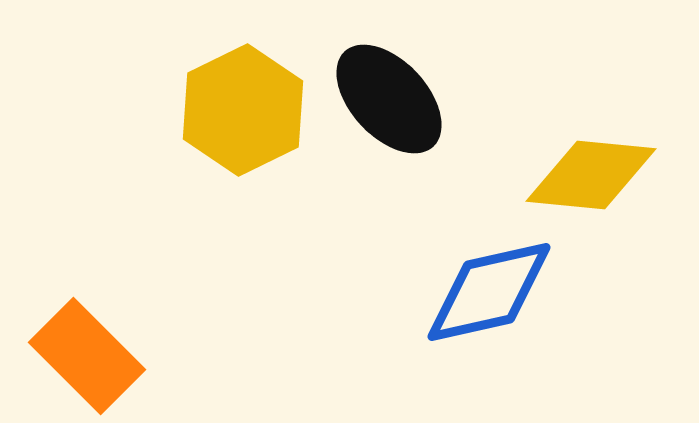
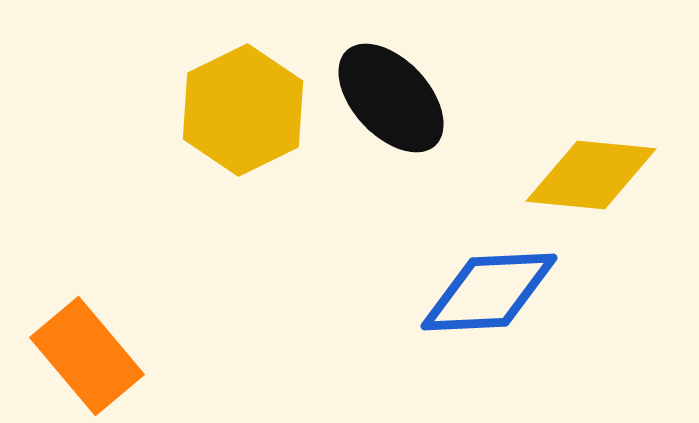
black ellipse: moved 2 px right, 1 px up
blue diamond: rotated 10 degrees clockwise
orange rectangle: rotated 5 degrees clockwise
